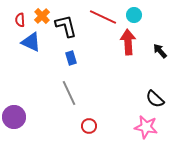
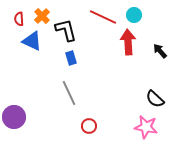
red semicircle: moved 1 px left, 1 px up
black L-shape: moved 4 px down
blue triangle: moved 1 px right, 1 px up
